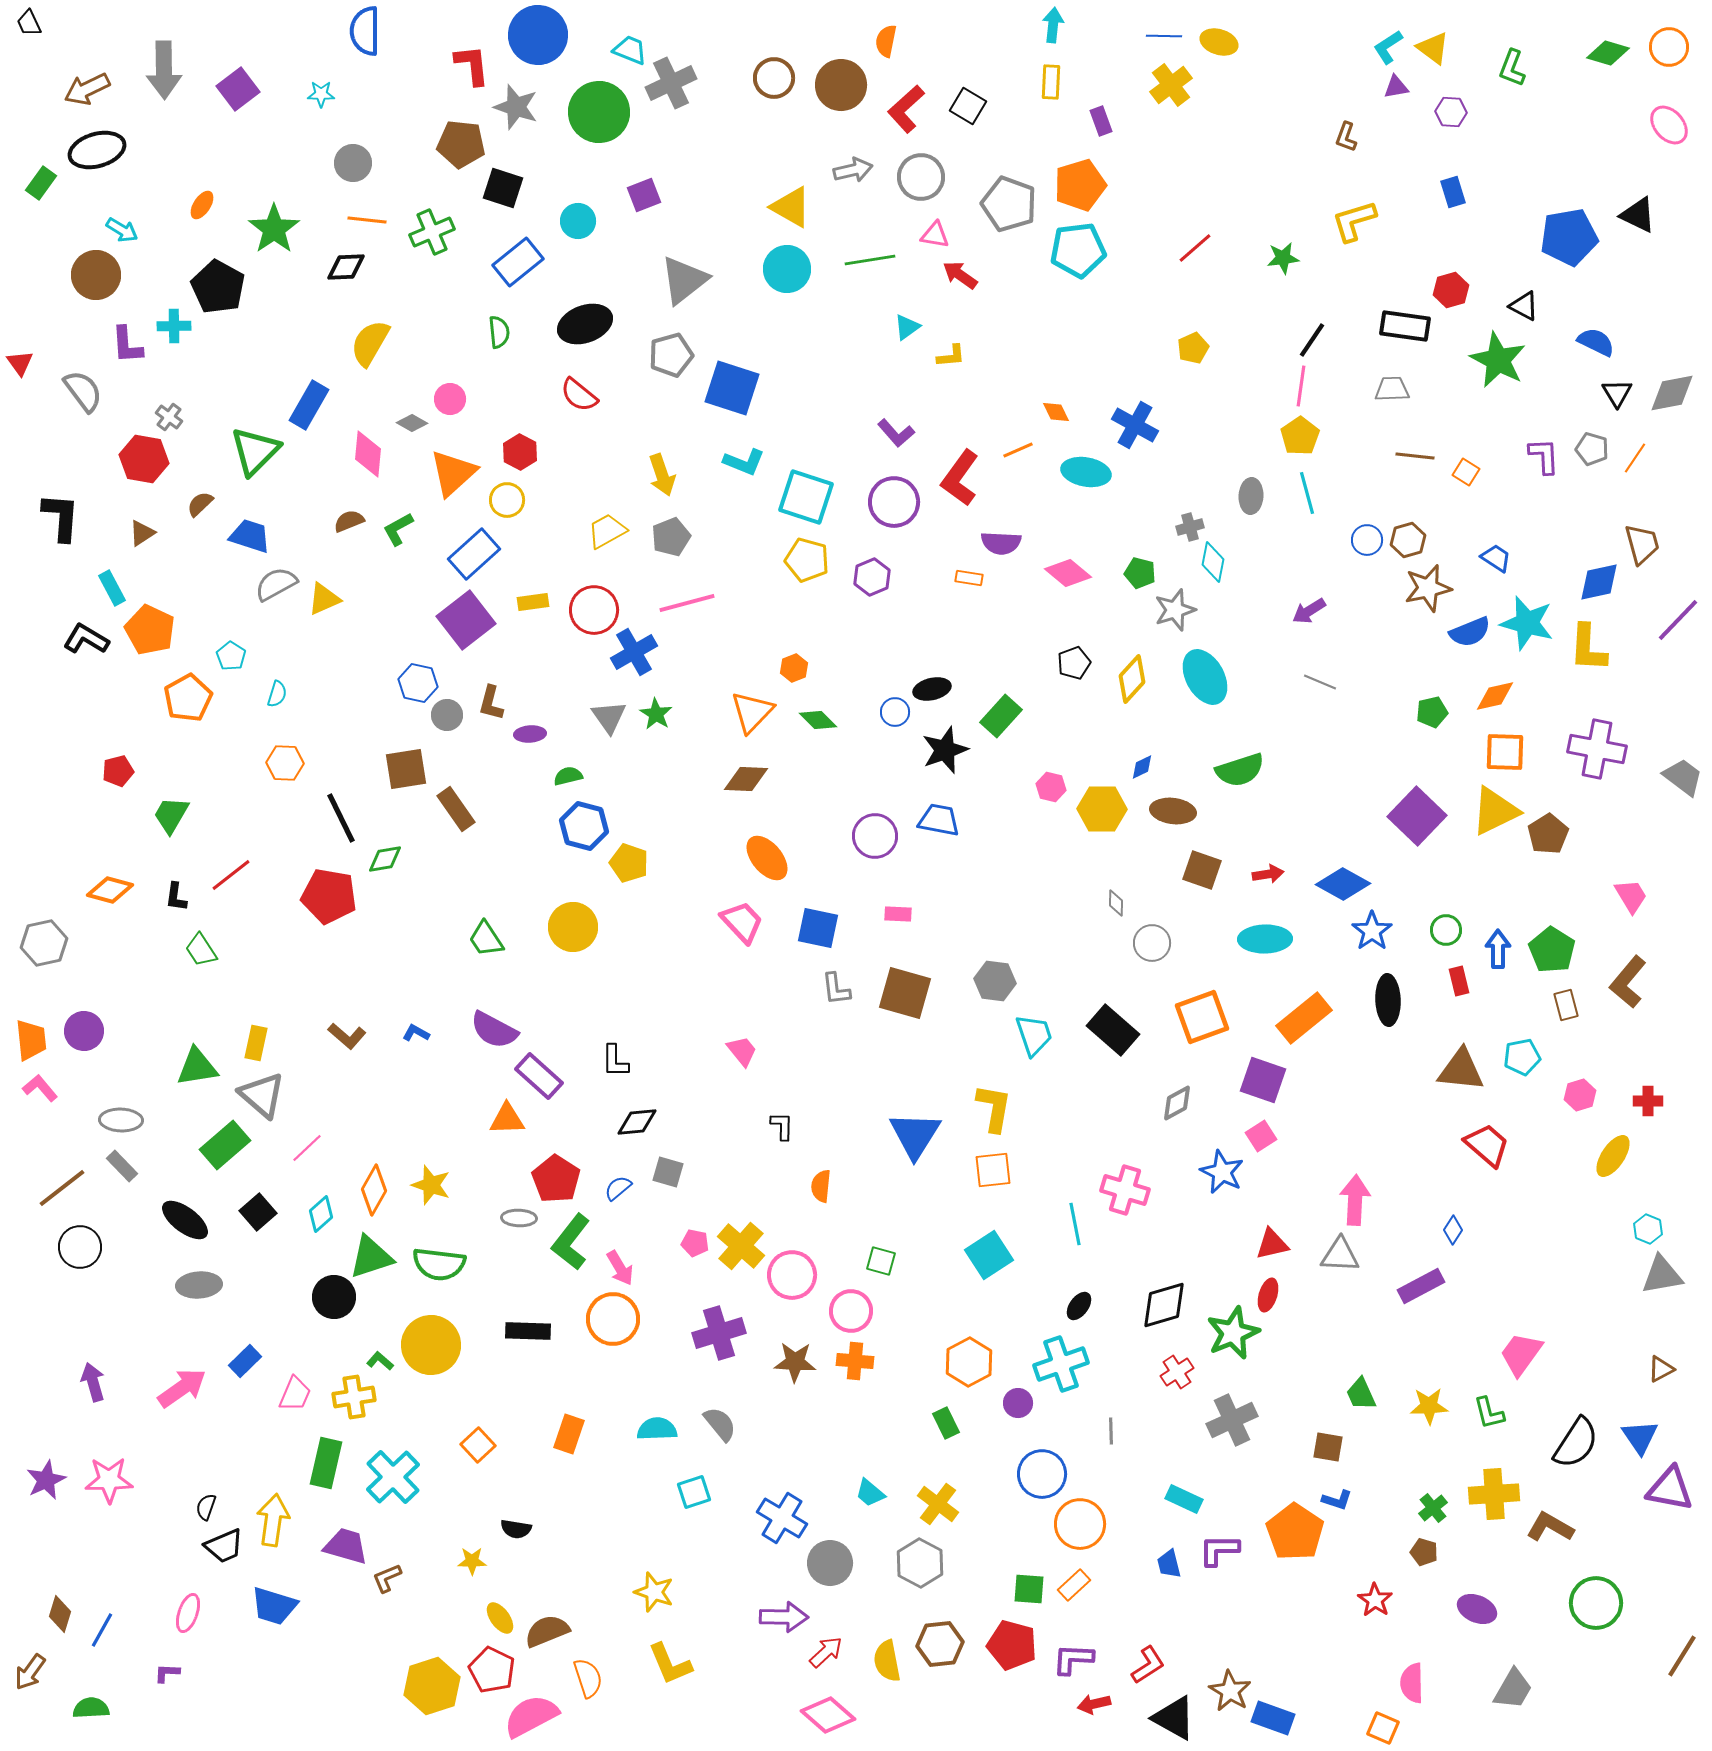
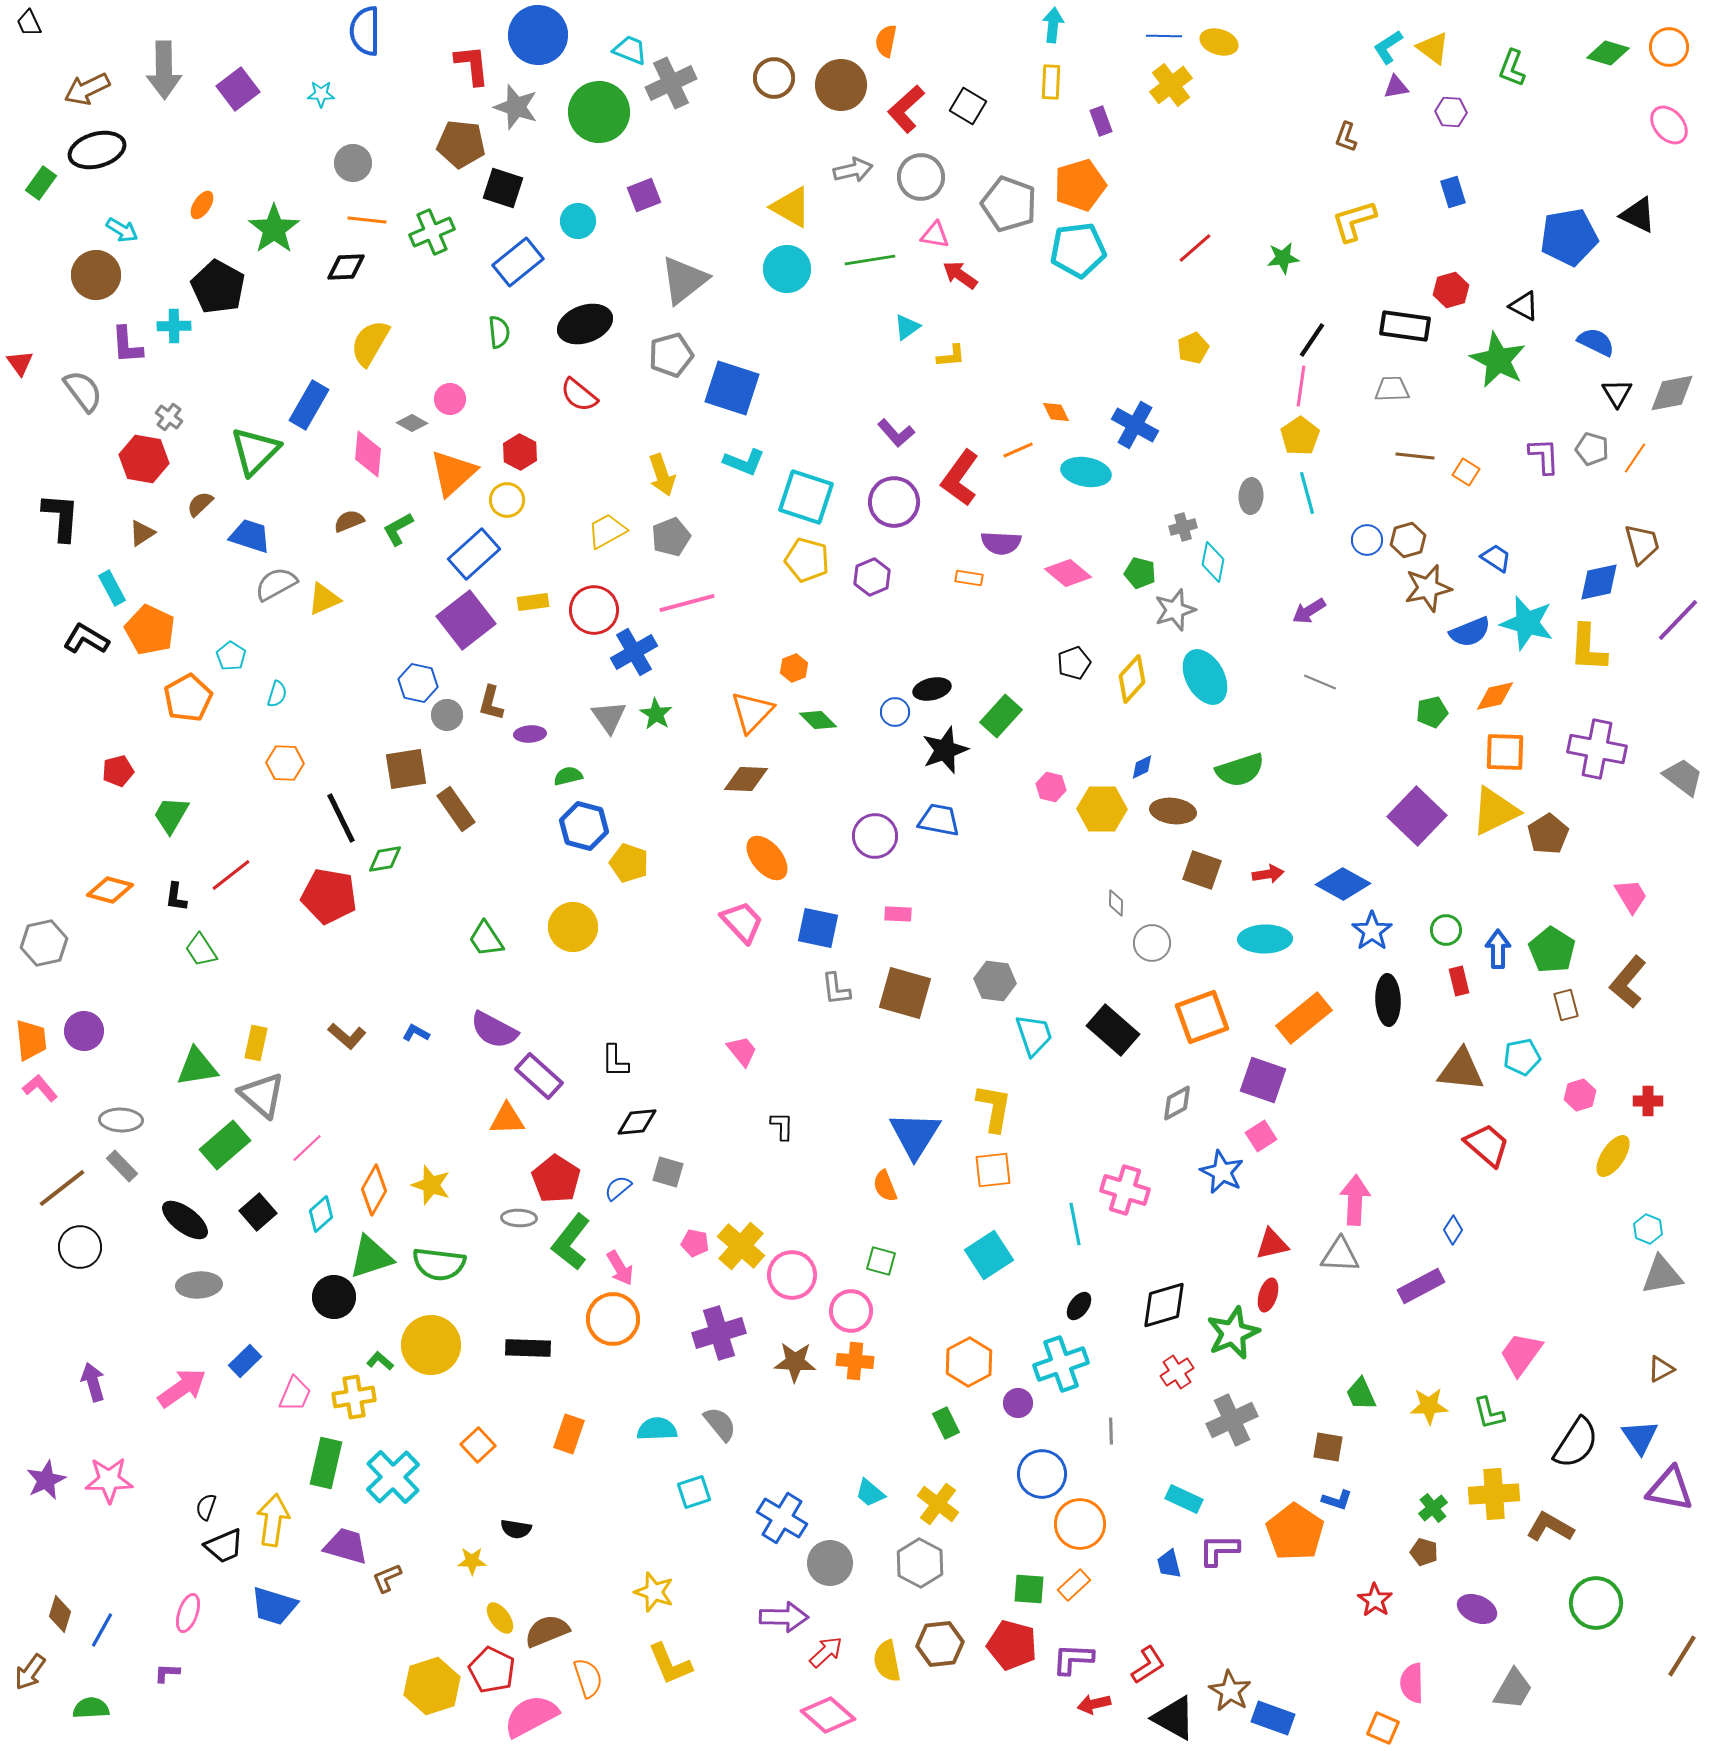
gray cross at (1190, 527): moved 7 px left
orange semicircle at (821, 1186): moved 64 px right; rotated 28 degrees counterclockwise
black rectangle at (528, 1331): moved 17 px down
